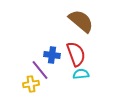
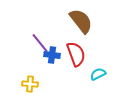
brown semicircle: rotated 12 degrees clockwise
purple line: moved 27 px up
cyan semicircle: moved 17 px right; rotated 21 degrees counterclockwise
yellow cross: moved 1 px left; rotated 14 degrees clockwise
